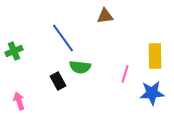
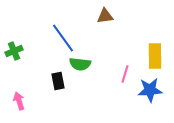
green semicircle: moved 3 px up
black rectangle: rotated 18 degrees clockwise
blue star: moved 2 px left, 3 px up
